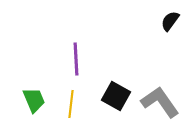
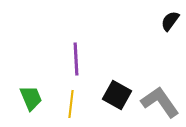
black square: moved 1 px right, 1 px up
green trapezoid: moved 3 px left, 2 px up
